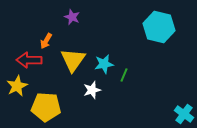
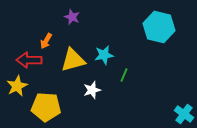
yellow triangle: rotated 40 degrees clockwise
cyan star: moved 9 px up
